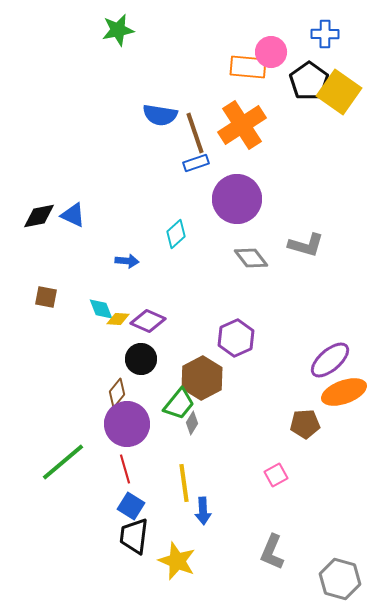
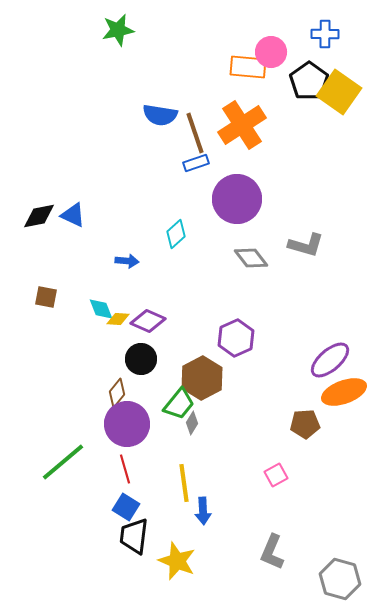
blue square at (131, 506): moved 5 px left, 1 px down
